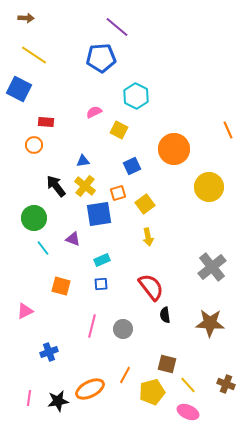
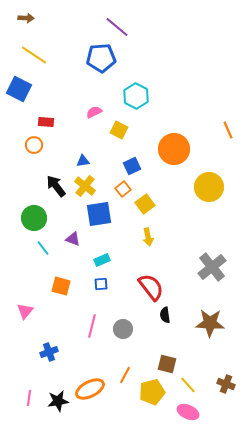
orange square at (118, 193): moved 5 px right, 4 px up; rotated 21 degrees counterclockwise
pink triangle at (25, 311): rotated 24 degrees counterclockwise
